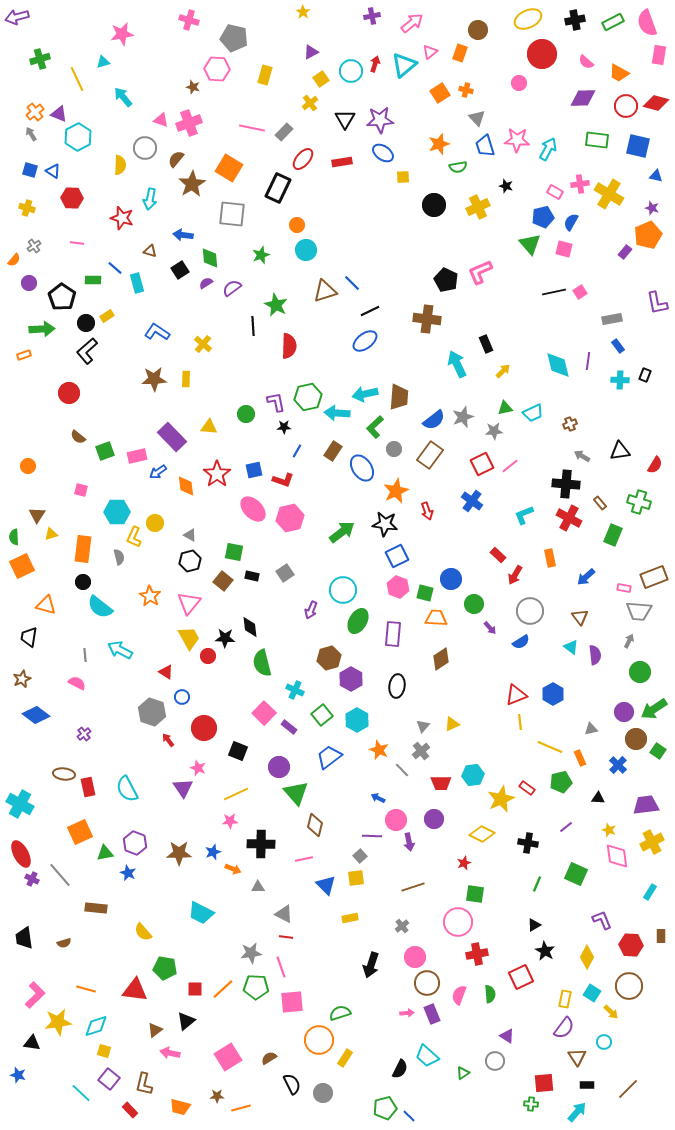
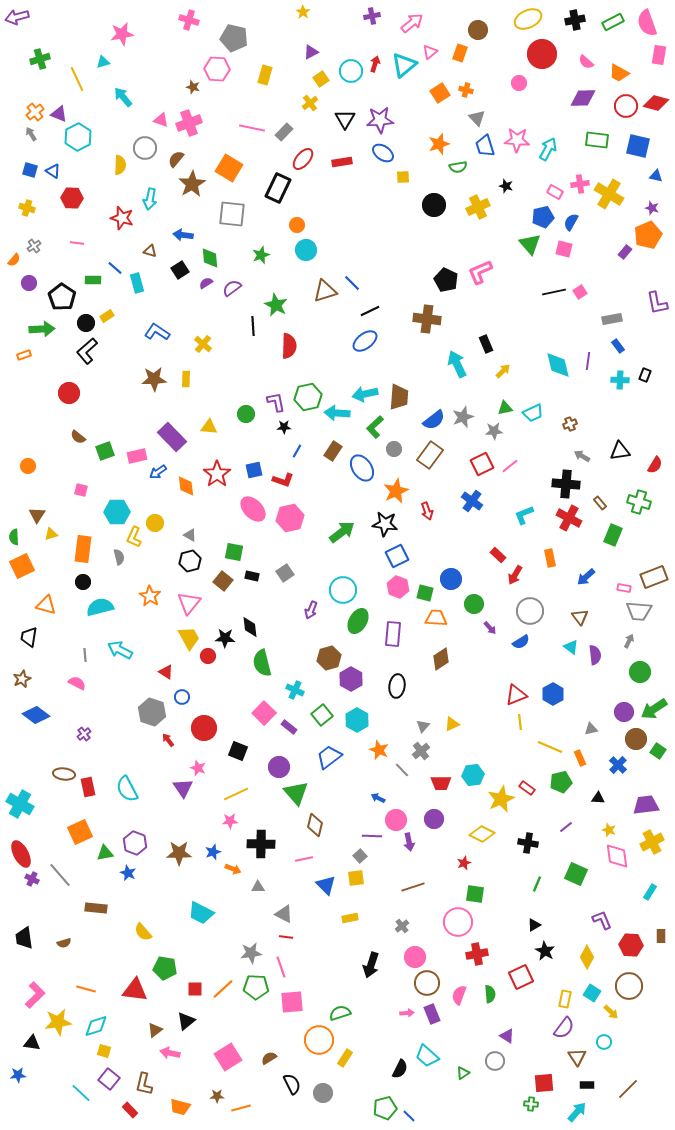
cyan semicircle at (100, 607): rotated 128 degrees clockwise
blue star at (18, 1075): rotated 21 degrees counterclockwise
